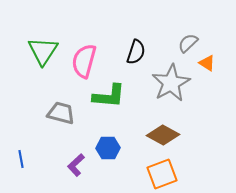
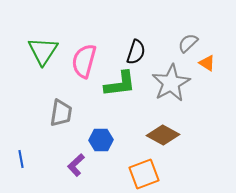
green L-shape: moved 11 px right, 12 px up; rotated 12 degrees counterclockwise
gray trapezoid: rotated 84 degrees clockwise
blue hexagon: moved 7 px left, 8 px up
orange square: moved 18 px left
